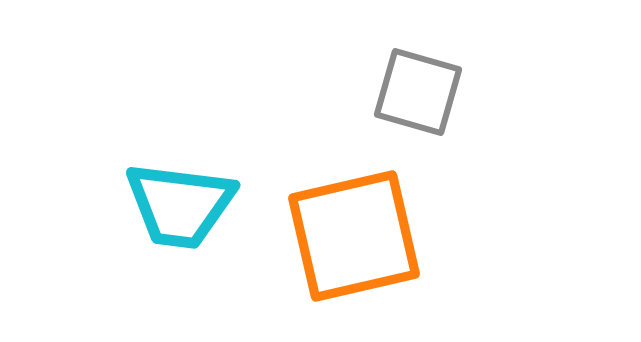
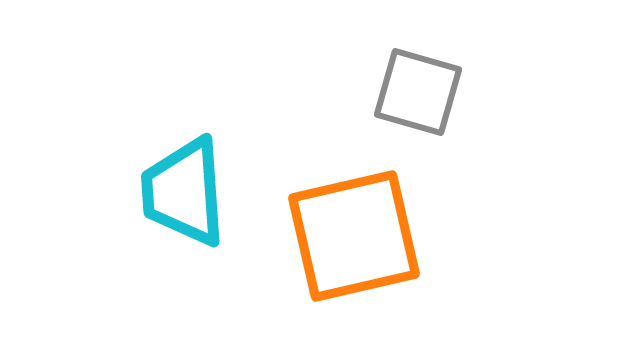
cyan trapezoid: moved 4 px right, 13 px up; rotated 79 degrees clockwise
